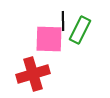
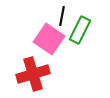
black line: moved 1 px left, 5 px up; rotated 12 degrees clockwise
pink square: rotated 32 degrees clockwise
